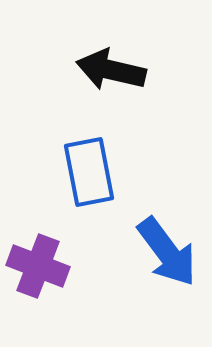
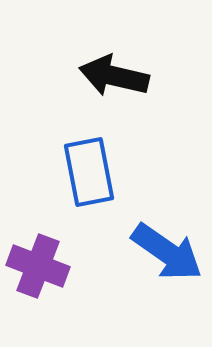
black arrow: moved 3 px right, 6 px down
blue arrow: rotated 18 degrees counterclockwise
